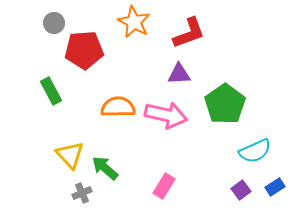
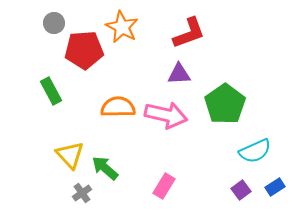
orange star: moved 12 px left, 5 px down
gray cross: rotated 12 degrees counterclockwise
